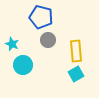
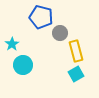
gray circle: moved 12 px right, 7 px up
cyan star: rotated 16 degrees clockwise
yellow rectangle: rotated 10 degrees counterclockwise
